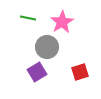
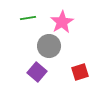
green line: rotated 21 degrees counterclockwise
gray circle: moved 2 px right, 1 px up
purple square: rotated 18 degrees counterclockwise
